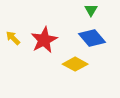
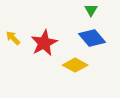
red star: moved 3 px down
yellow diamond: moved 1 px down
